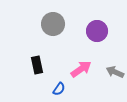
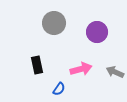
gray circle: moved 1 px right, 1 px up
purple circle: moved 1 px down
pink arrow: rotated 20 degrees clockwise
